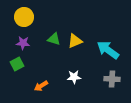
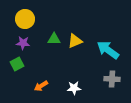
yellow circle: moved 1 px right, 2 px down
green triangle: rotated 16 degrees counterclockwise
white star: moved 11 px down
